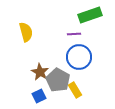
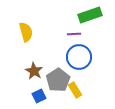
brown star: moved 6 px left, 1 px up
gray pentagon: rotated 10 degrees clockwise
